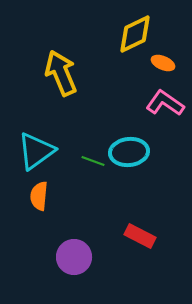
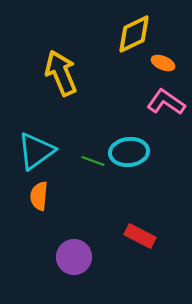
yellow diamond: moved 1 px left
pink L-shape: moved 1 px right, 1 px up
